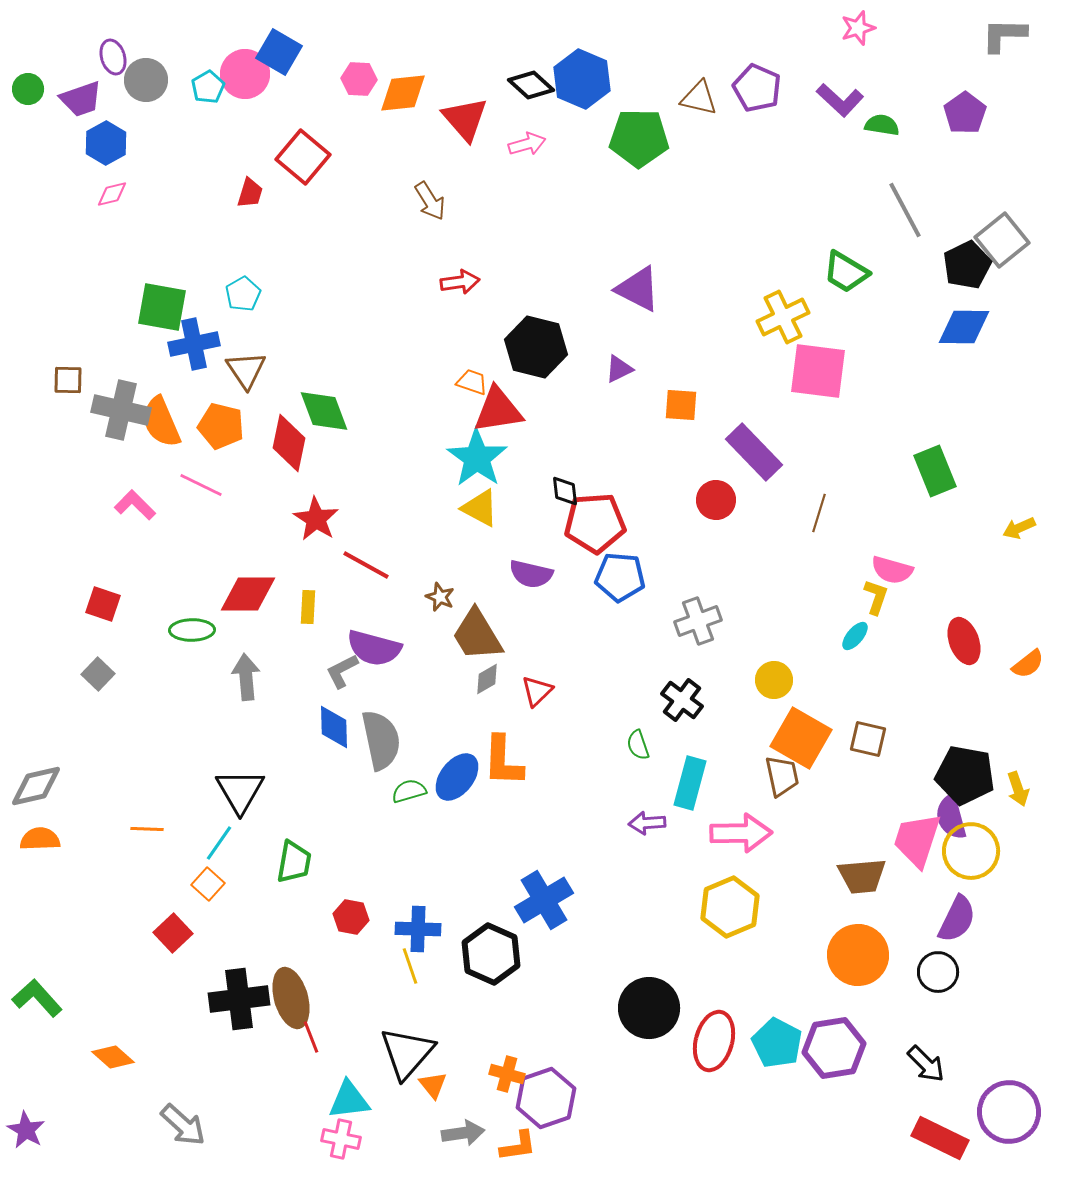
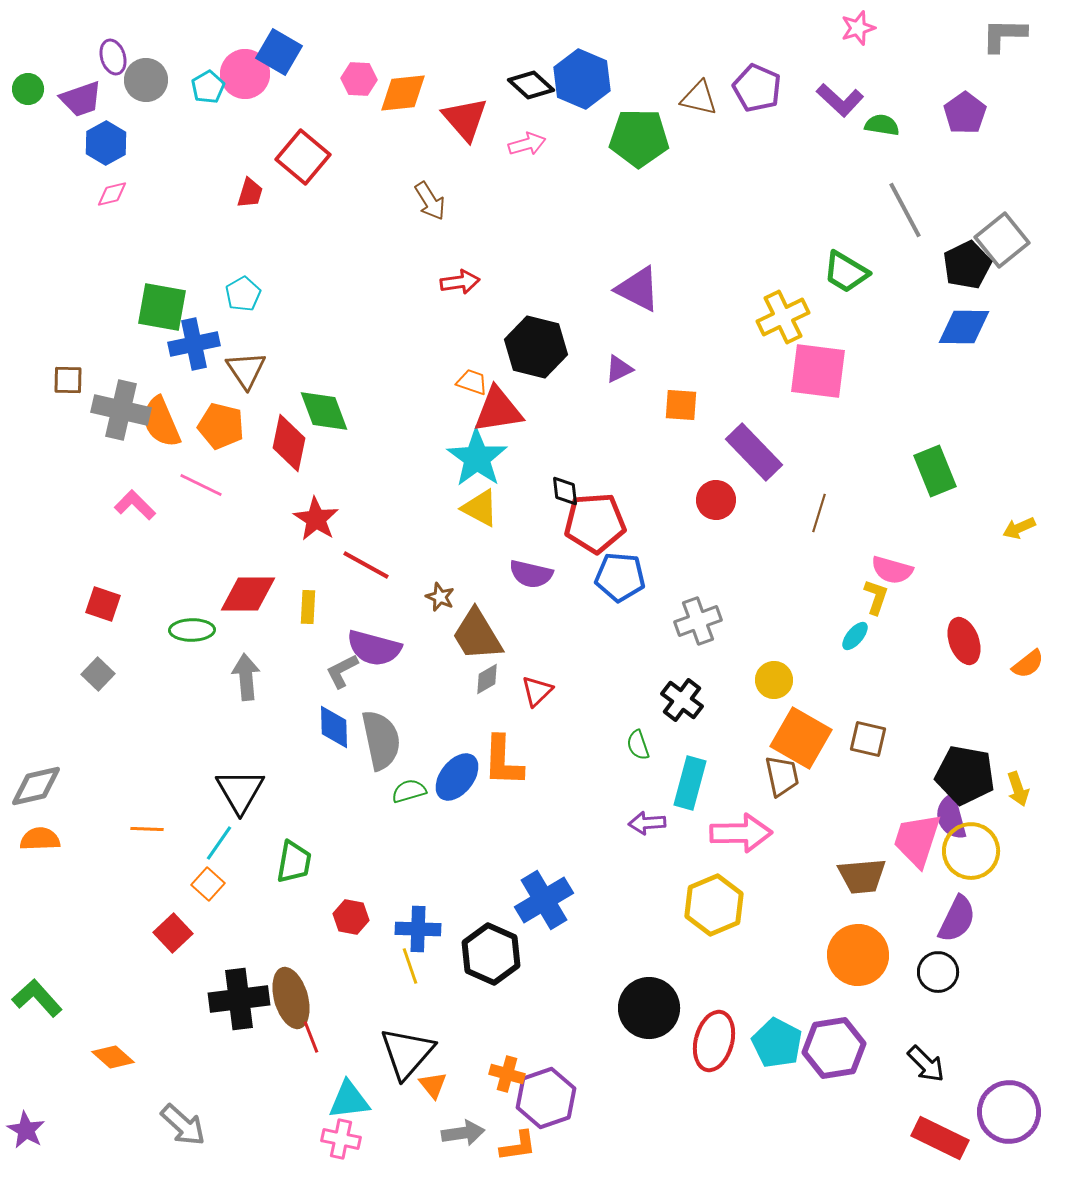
yellow hexagon at (730, 907): moved 16 px left, 2 px up
